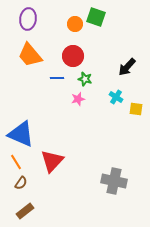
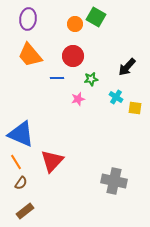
green square: rotated 12 degrees clockwise
green star: moved 6 px right; rotated 24 degrees counterclockwise
yellow square: moved 1 px left, 1 px up
